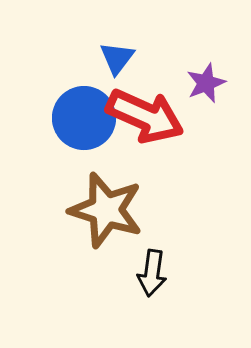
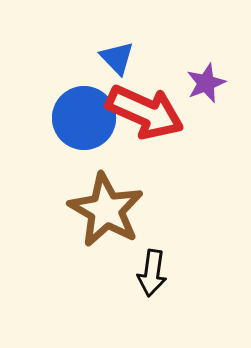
blue triangle: rotated 21 degrees counterclockwise
red arrow: moved 4 px up
brown star: rotated 12 degrees clockwise
